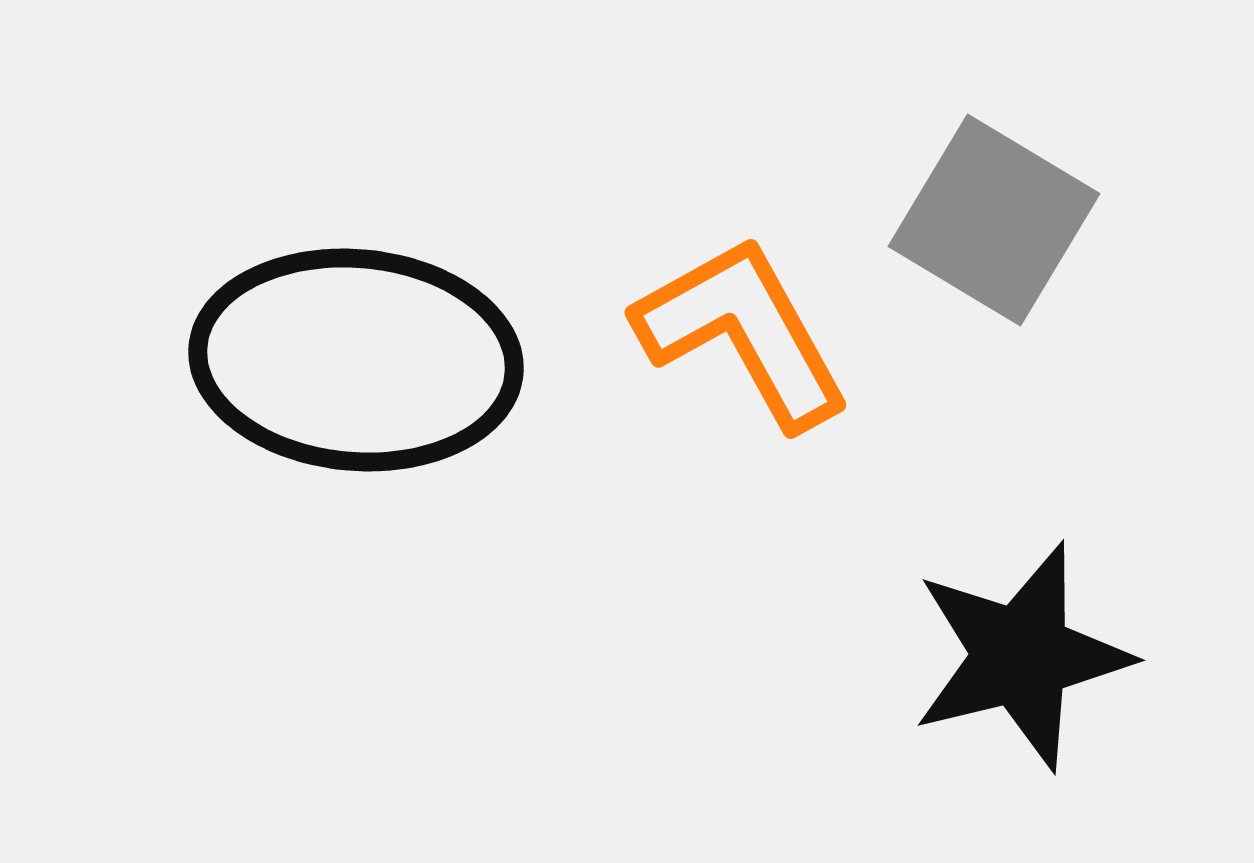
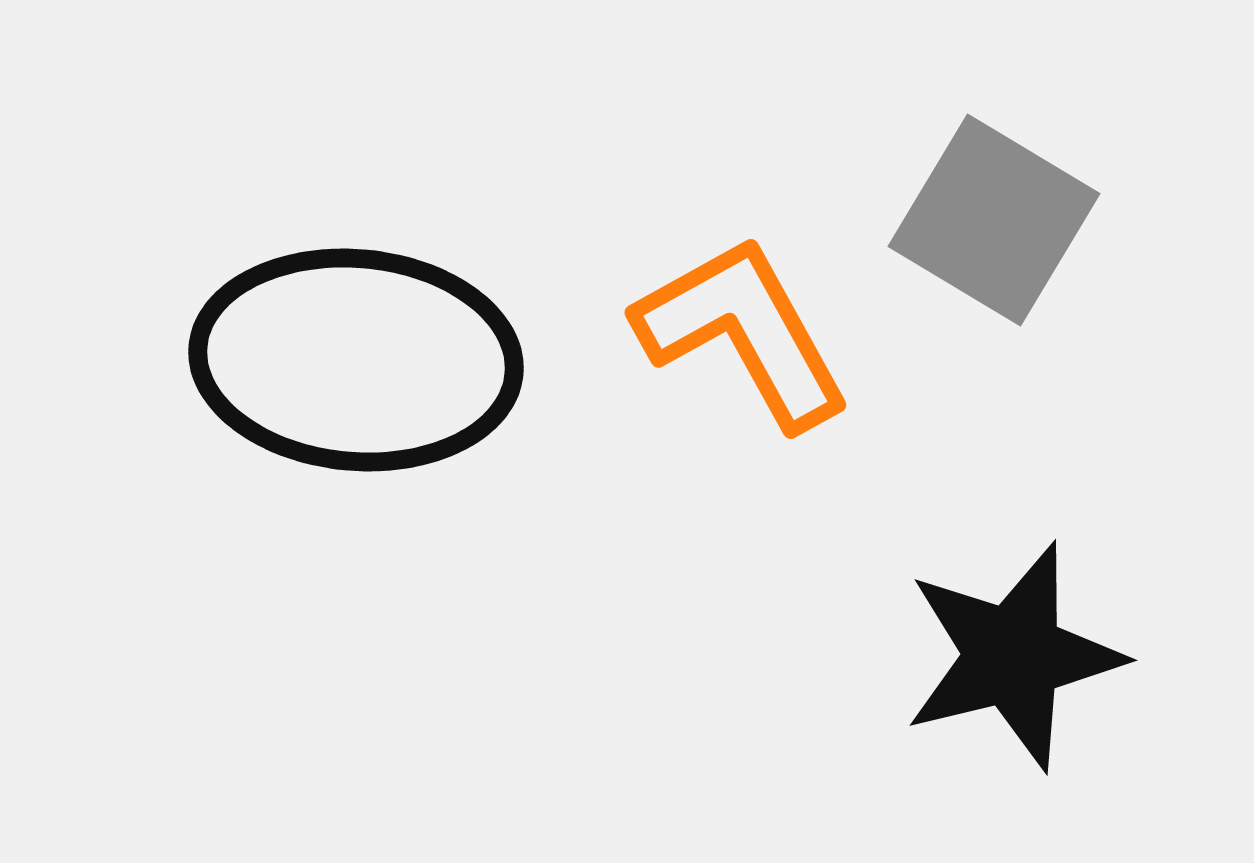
black star: moved 8 px left
